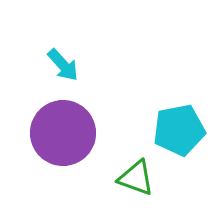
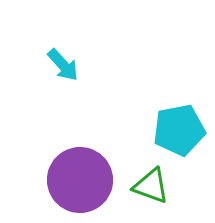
purple circle: moved 17 px right, 47 px down
green triangle: moved 15 px right, 8 px down
